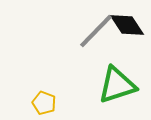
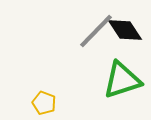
black diamond: moved 2 px left, 5 px down
green triangle: moved 5 px right, 5 px up
